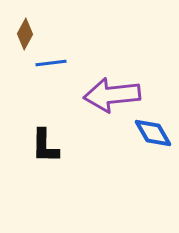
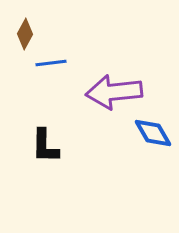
purple arrow: moved 2 px right, 3 px up
